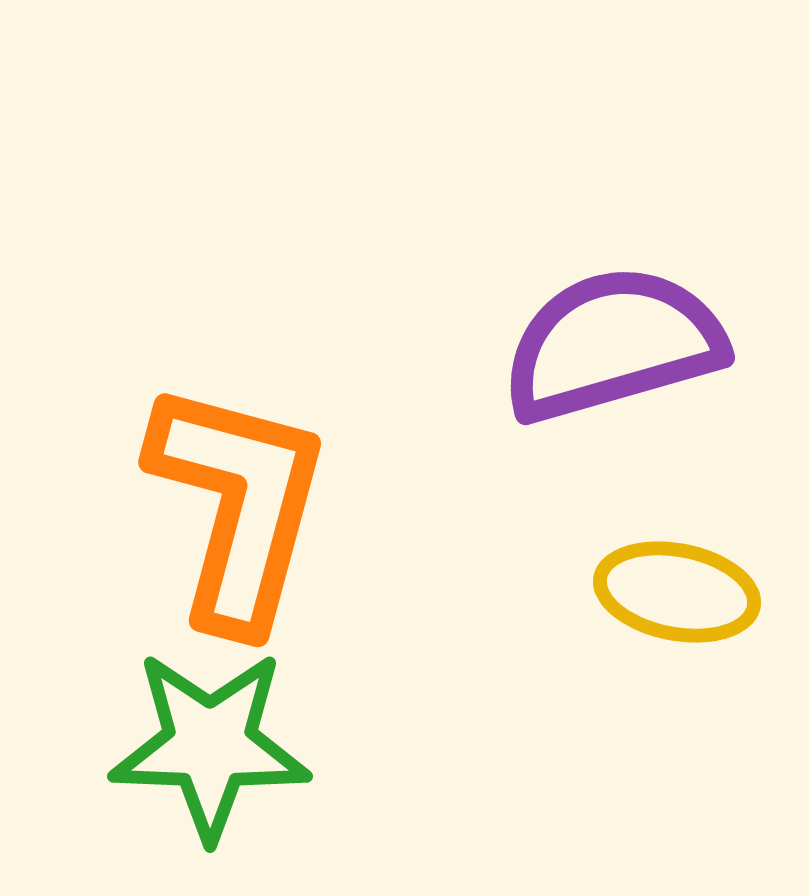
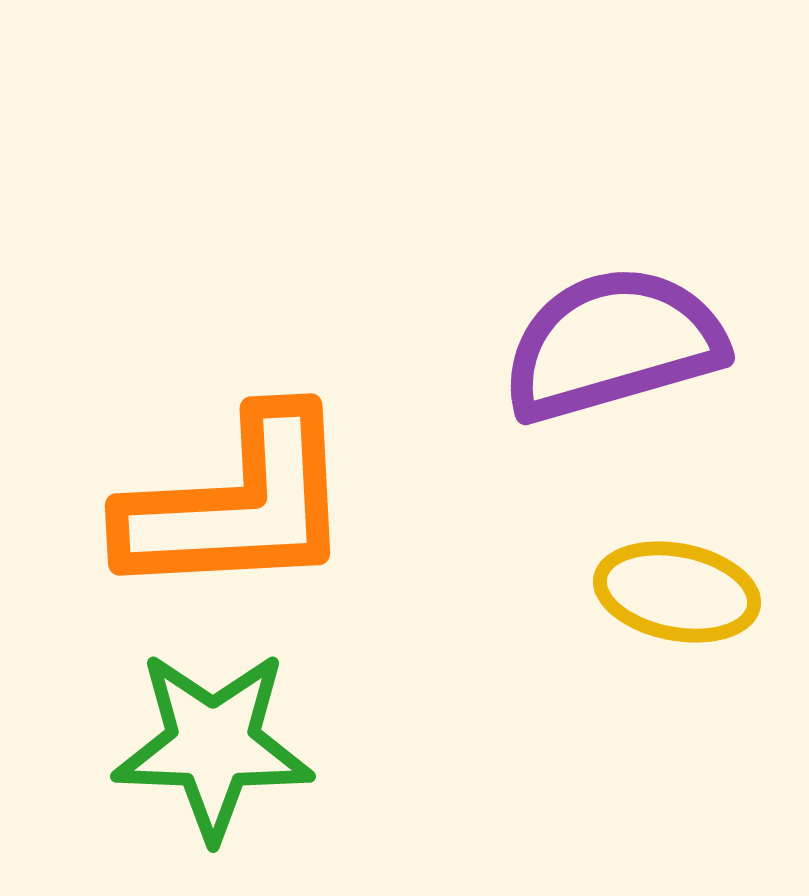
orange L-shape: rotated 72 degrees clockwise
green star: moved 3 px right
